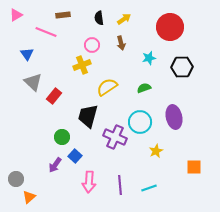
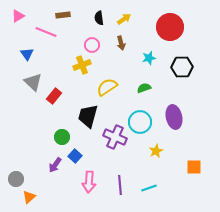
pink triangle: moved 2 px right, 1 px down
